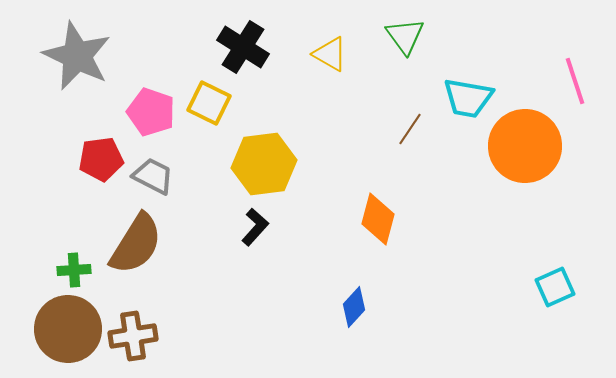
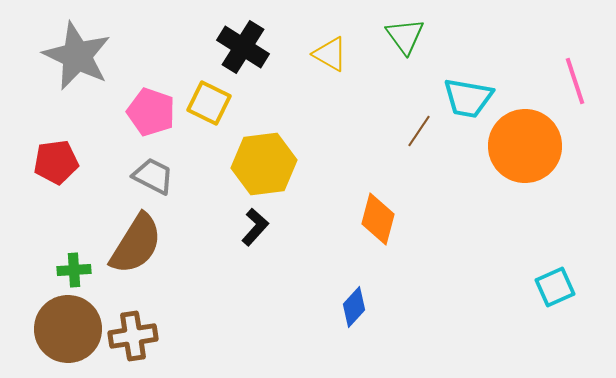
brown line: moved 9 px right, 2 px down
red pentagon: moved 45 px left, 3 px down
